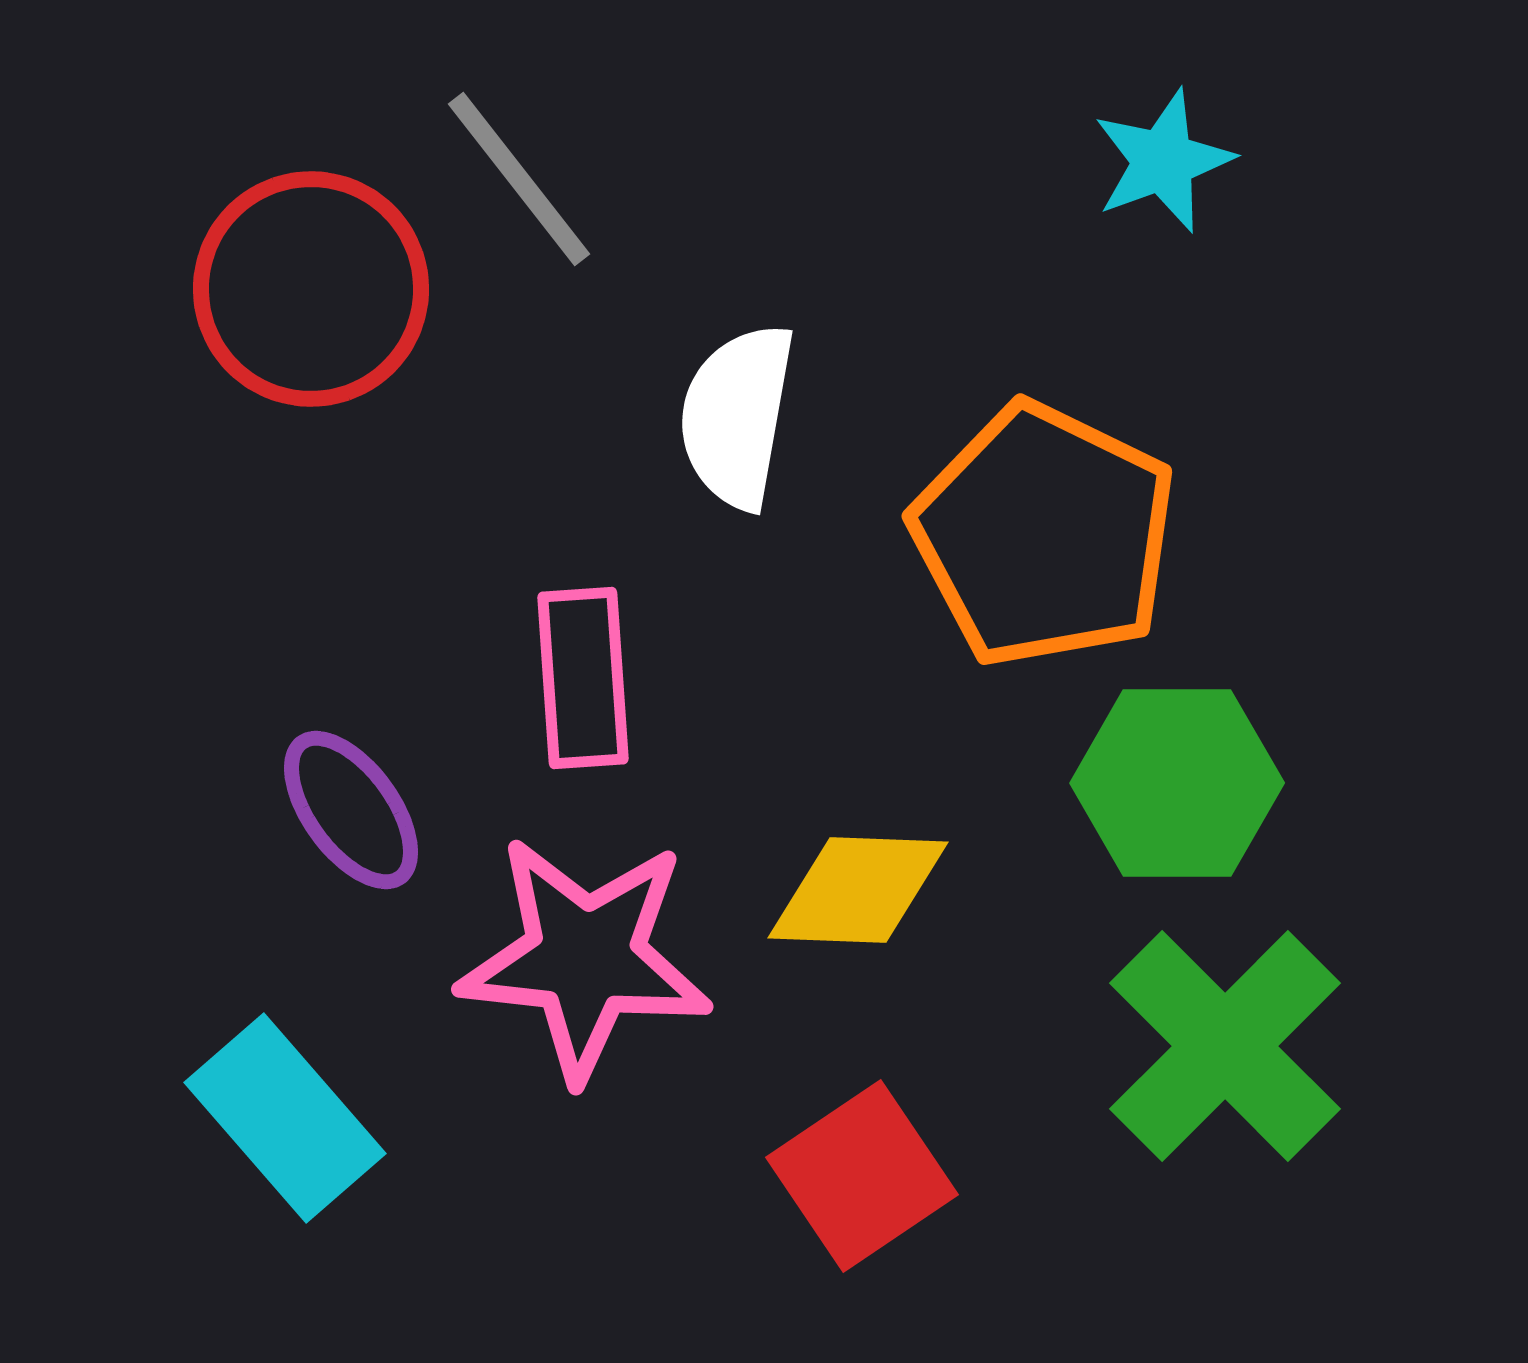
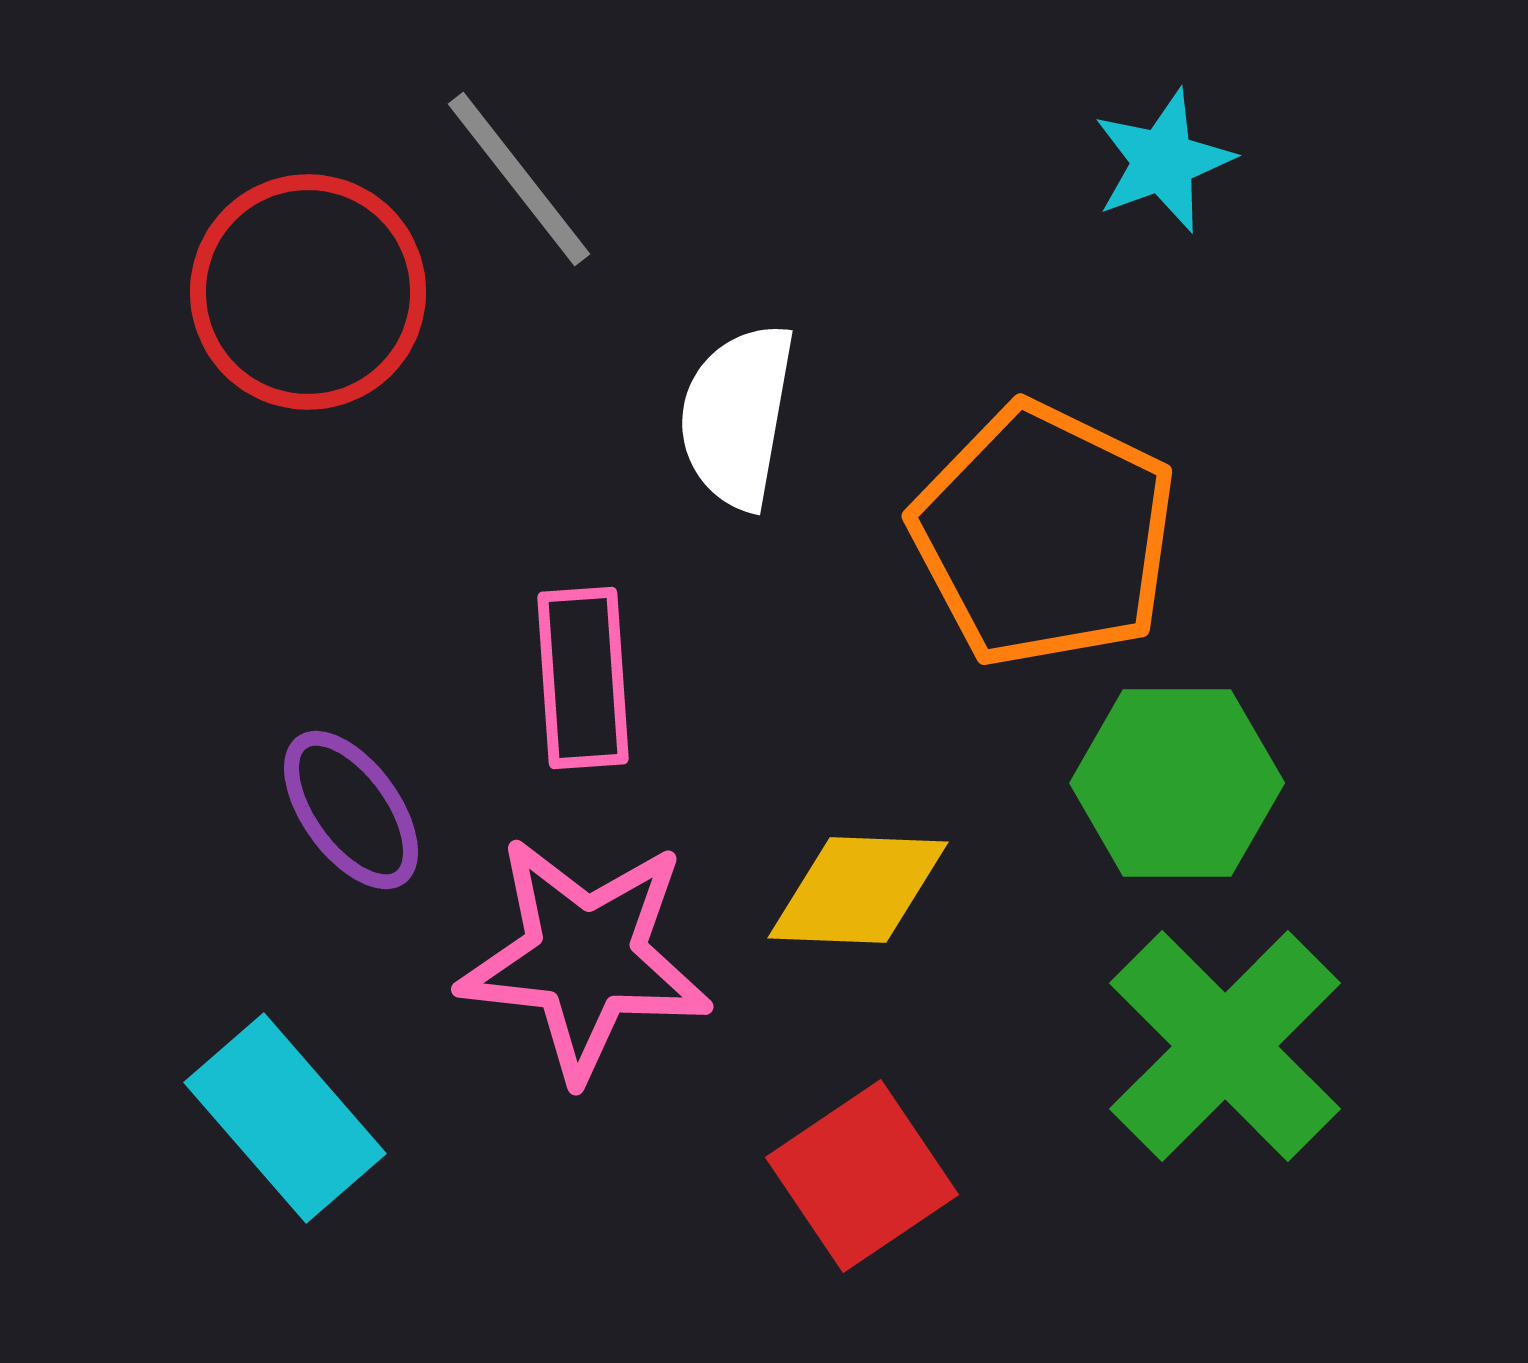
red circle: moved 3 px left, 3 px down
